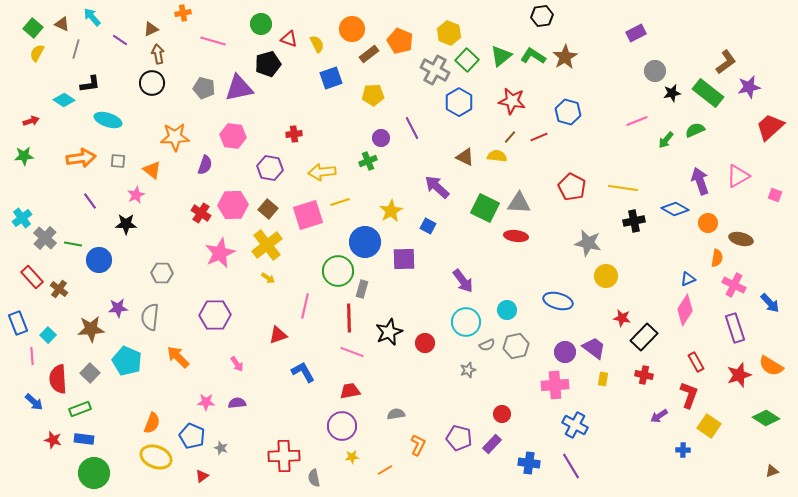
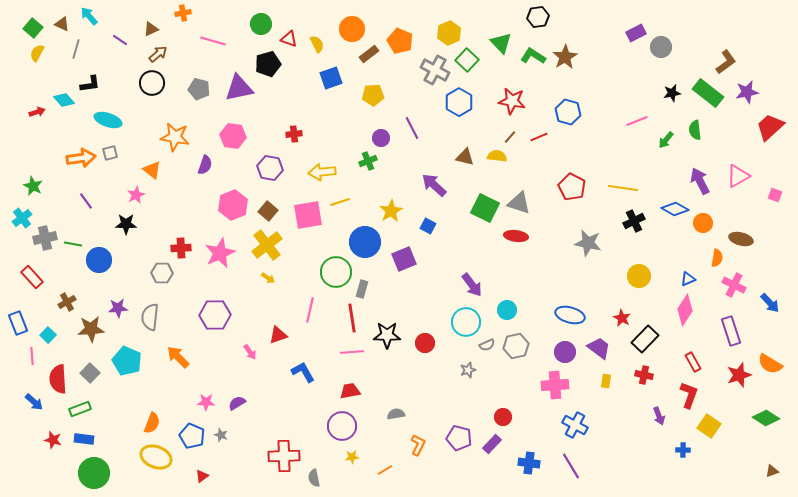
black hexagon at (542, 16): moved 4 px left, 1 px down
cyan arrow at (92, 17): moved 3 px left, 1 px up
yellow hexagon at (449, 33): rotated 15 degrees clockwise
brown arrow at (158, 54): rotated 60 degrees clockwise
green triangle at (501, 56): moved 13 px up; rotated 35 degrees counterclockwise
gray circle at (655, 71): moved 6 px right, 24 px up
purple star at (749, 87): moved 2 px left, 5 px down
gray pentagon at (204, 88): moved 5 px left, 1 px down
cyan diamond at (64, 100): rotated 15 degrees clockwise
red arrow at (31, 121): moved 6 px right, 9 px up
green semicircle at (695, 130): rotated 72 degrees counterclockwise
orange star at (175, 137): rotated 12 degrees clockwise
green star at (24, 156): moved 9 px right, 30 px down; rotated 30 degrees clockwise
brown triangle at (465, 157): rotated 12 degrees counterclockwise
gray square at (118, 161): moved 8 px left, 8 px up; rotated 21 degrees counterclockwise
purple arrow at (700, 181): rotated 8 degrees counterclockwise
purple arrow at (437, 187): moved 3 px left, 2 px up
purple line at (90, 201): moved 4 px left
gray triangle at (519, 203): rotated 15 degrees clockwise
pink hexagon at (233, 205): rotated 20 degrees counterclockwise
brown square at (268, 209): moved 2 px down
red cross at (201, 213): moved 20 px left, 35 px down; rotated 36 degrees counterclockwise
pink square at (308, 215): rotated 8 degrees clockwise
black cross at (634, 221): rotated 15 degrees counterclockwise
orange circle at (708, 223): moved 5 px left
gray cross at (45, 238): rotated 35 degrees clockwise
purple square at (404, 259): rotated 20 degrees counterclockwise
green circle at (338, 271): moved 2 px left, 1 px down
yellow circle at (606, 276): moved 33 px right
purple arrow at (463, 281): moved 9 px right, 4 px down
brown cross at (59, 289): moved 8 px right, 13 px down; rotated 24 degrees clockwise
blue ellipse at (558, 301): moved 12 px right, 14 px down
pink line at (305, 306): moved 5 px right, 4 px down
red line at (349, 318): moved 3 px right; rotated 8 degrees counterclockwise
red star at (622, 318): rotated 18 degrees clockwise
purple rectangle at (735, 328): moved 4 px left, 3 px down
black star at (389, 332): moved 2 px left, 3 px down; rotated 24 degrees clockwise
black rectangle at (644, 337): moved 1 px right, 2 px down
purple trapezoid at (594, 348): moved 5 px right
pink line at (352, 352): rotated 25 degrees counterclockwise
red rectangle at (696, 362): moved 3 px left
pink arrow at (237, 364): moved 13 px right, 12 px up
orange semicircle at (771, 366): moved 1 px left, 2 px up
yellow rectangle at (603, 379): moved 3 px right, 2 px down
purple semicircle at (237, 403): rotated 24 degrees counterclockwise
red circle at (502, 414): moved 1 px right, 3 px down
purple arrow at (659, 416): rotated 78 degrees counterclockwise
gray star at (221, 448): moved 13 px up
